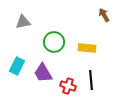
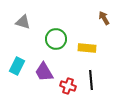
brown arrow: moved 3 px down
gray triangle: rotated 28 degrees clockwise
green circle: moved 2 px right, 3 px up
purple trapezoid: moved 1 px right, 1 px up
